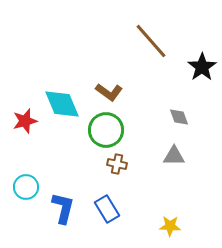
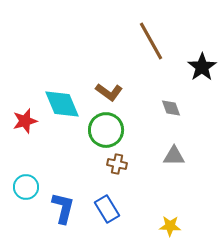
brown line: rotated 12 degrees clockwise
gray diamond: moved 8 px left, 9 px up
